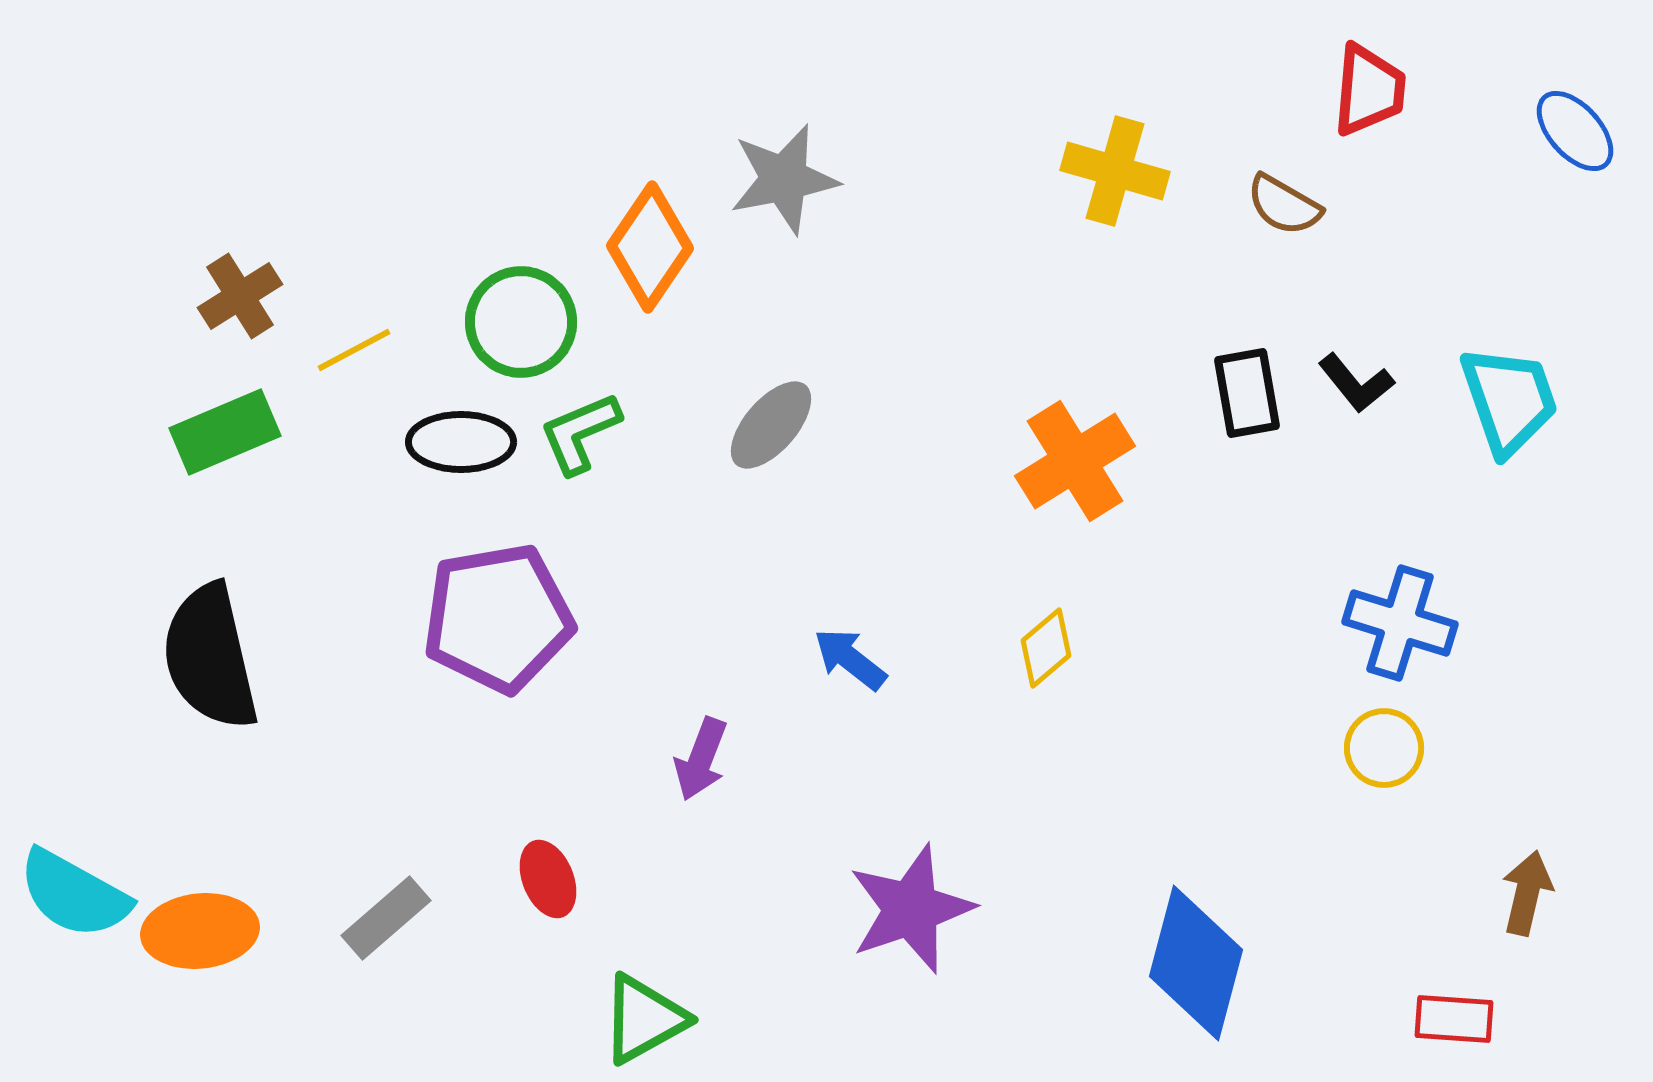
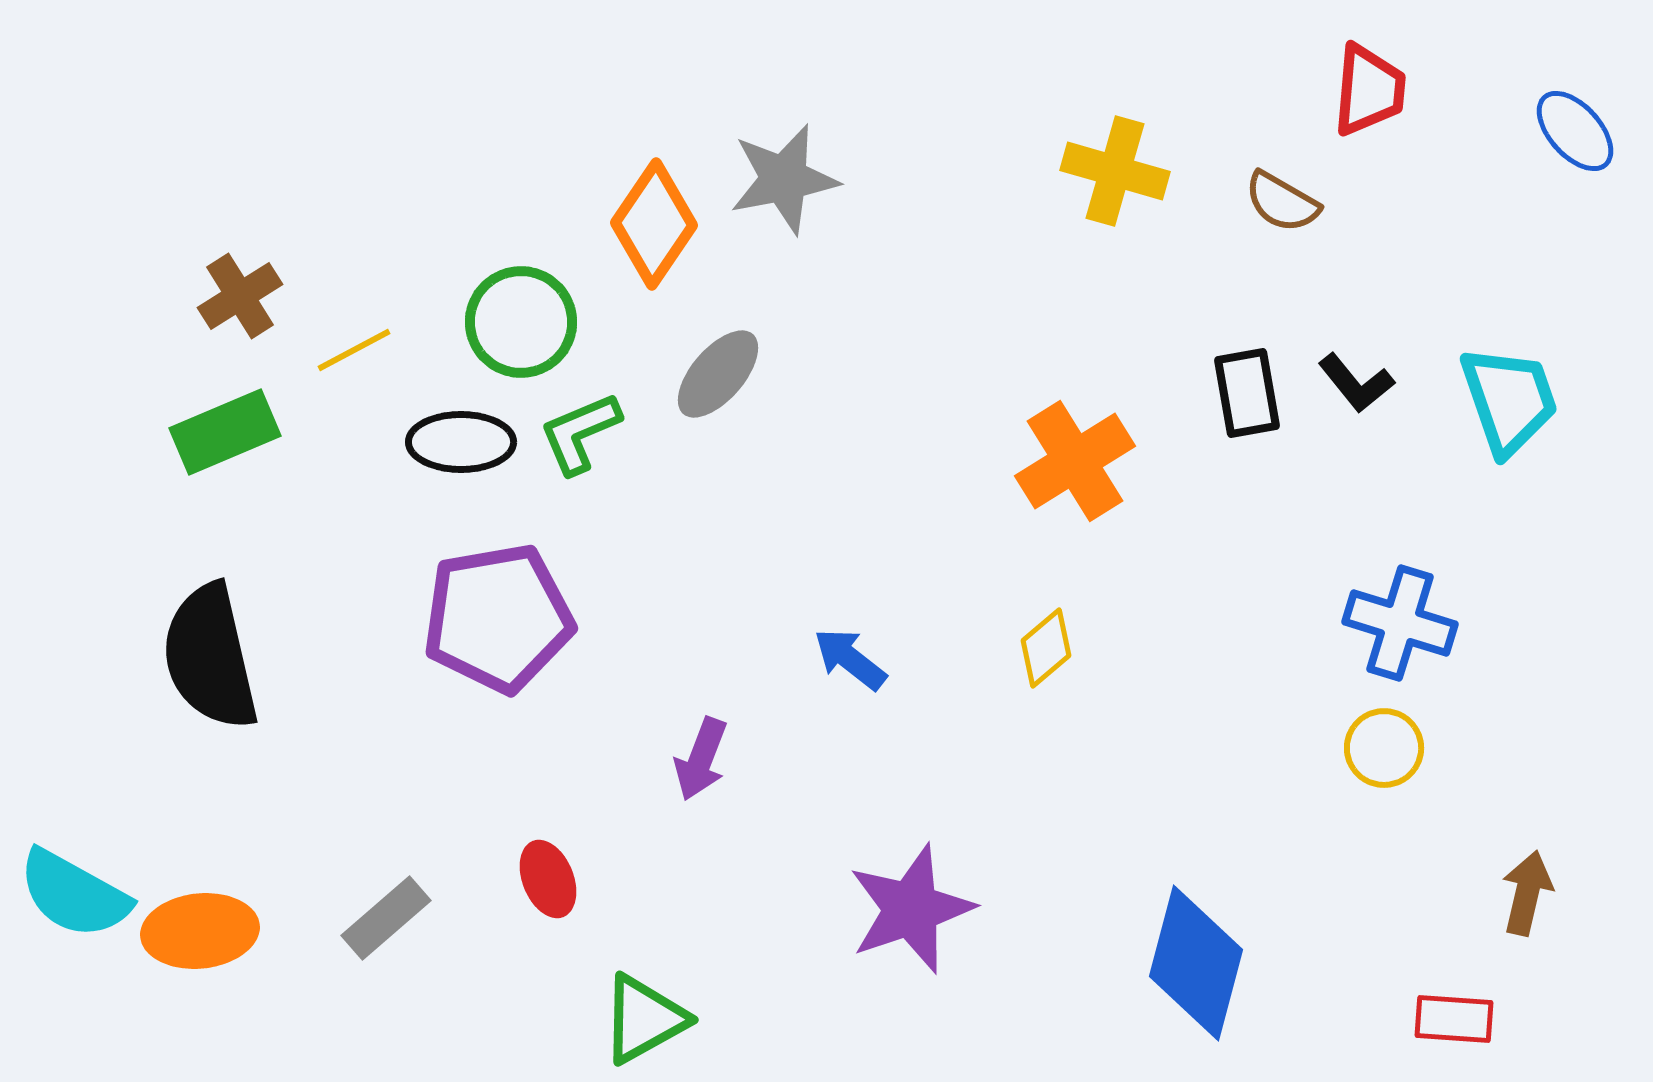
brown semicircle: moved 2 px left, 3 px up
orange diamond: moved 4 px right, 23 px up
gray ellipse: moved 53 px left, 51 px up
